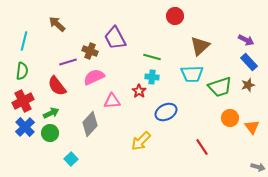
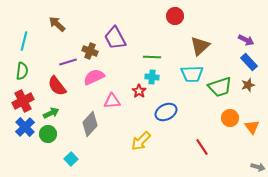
green line: rotated 12 degrees counterclockwise
green circle: moved 2 px left, 1 px down
